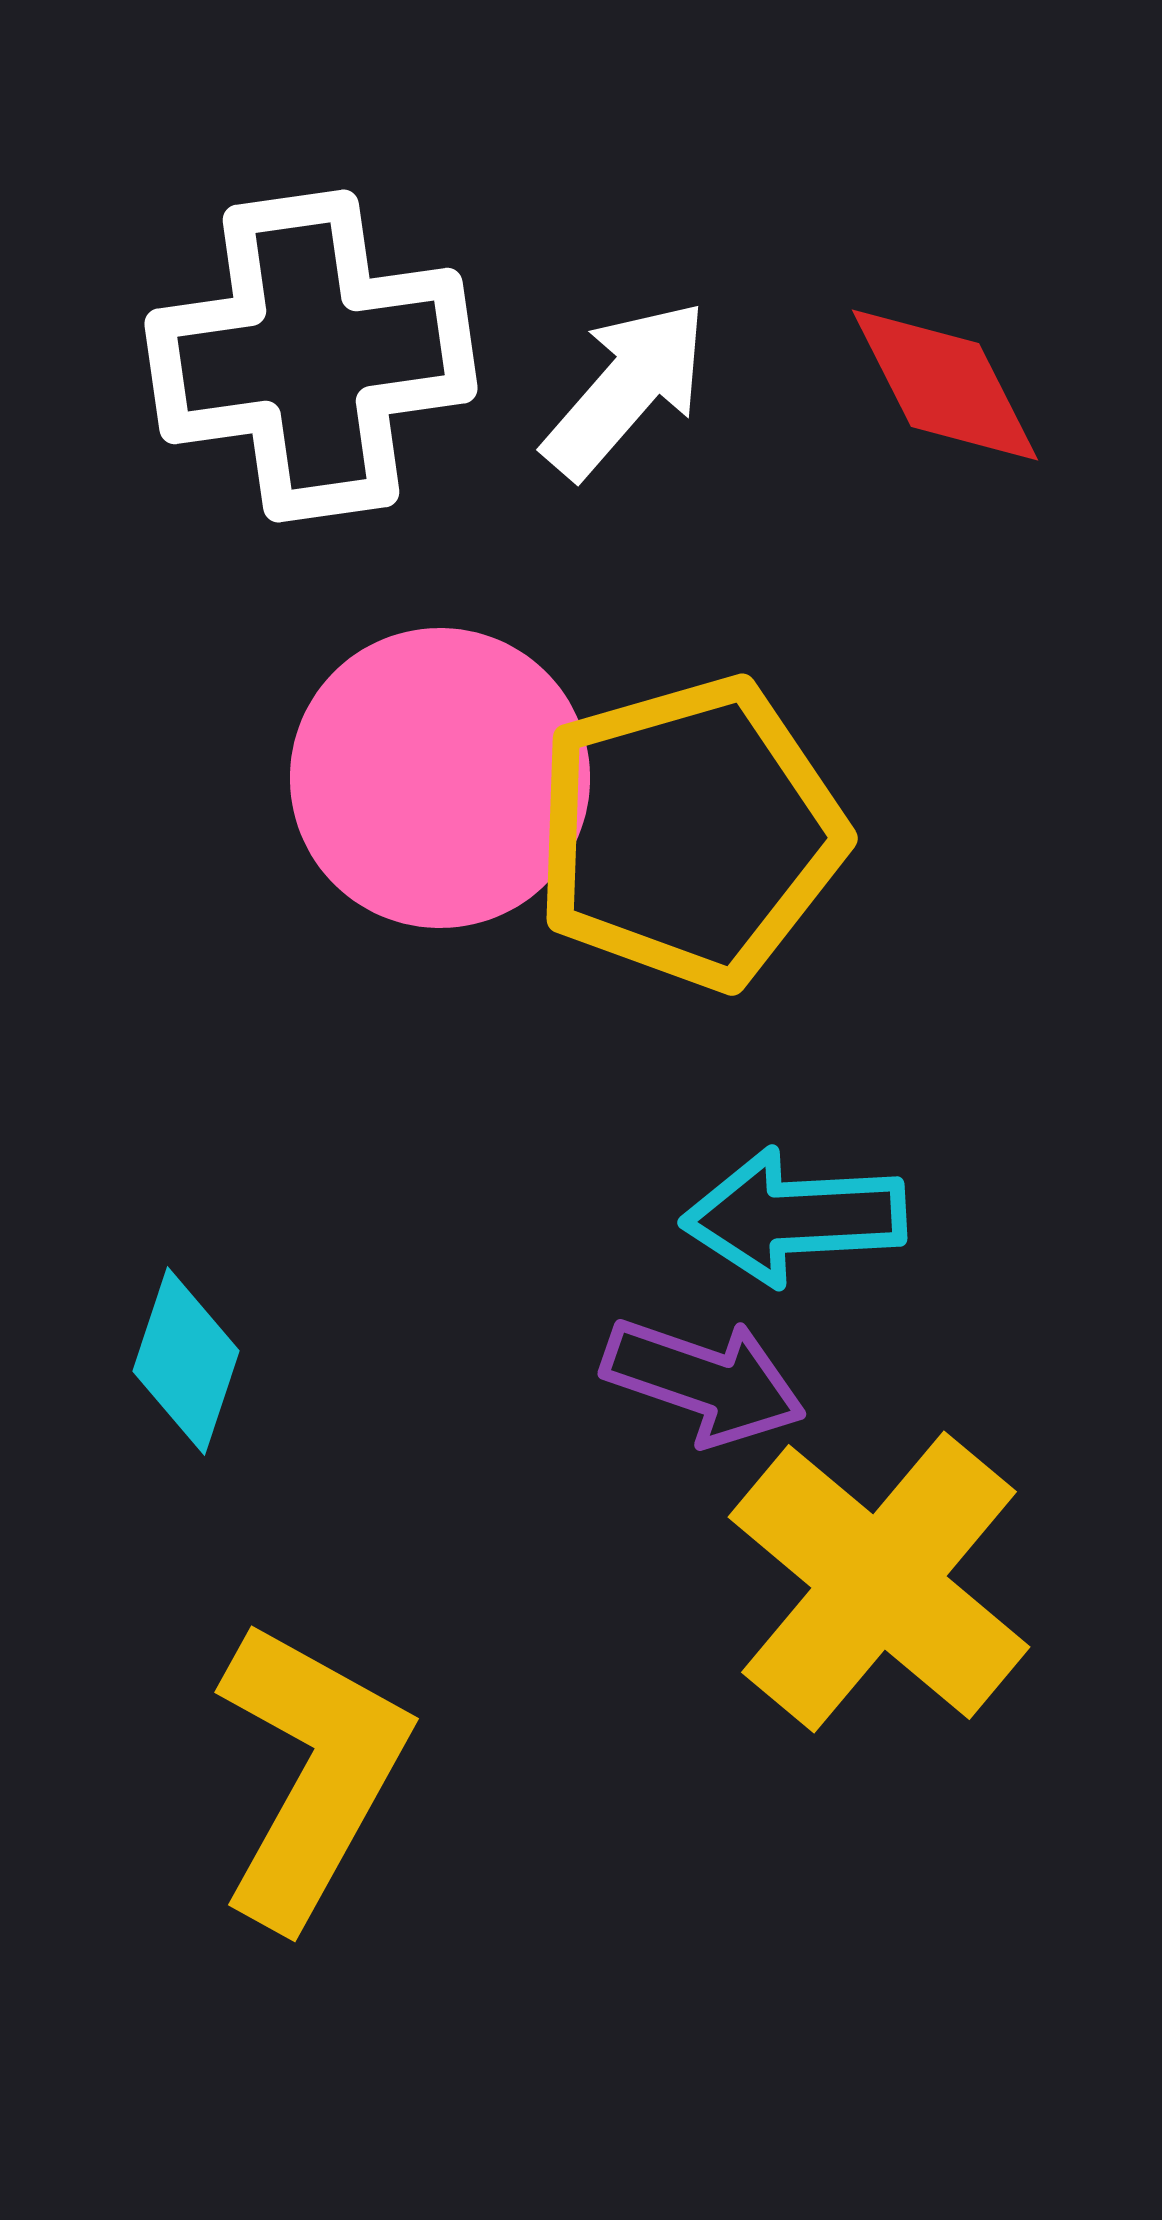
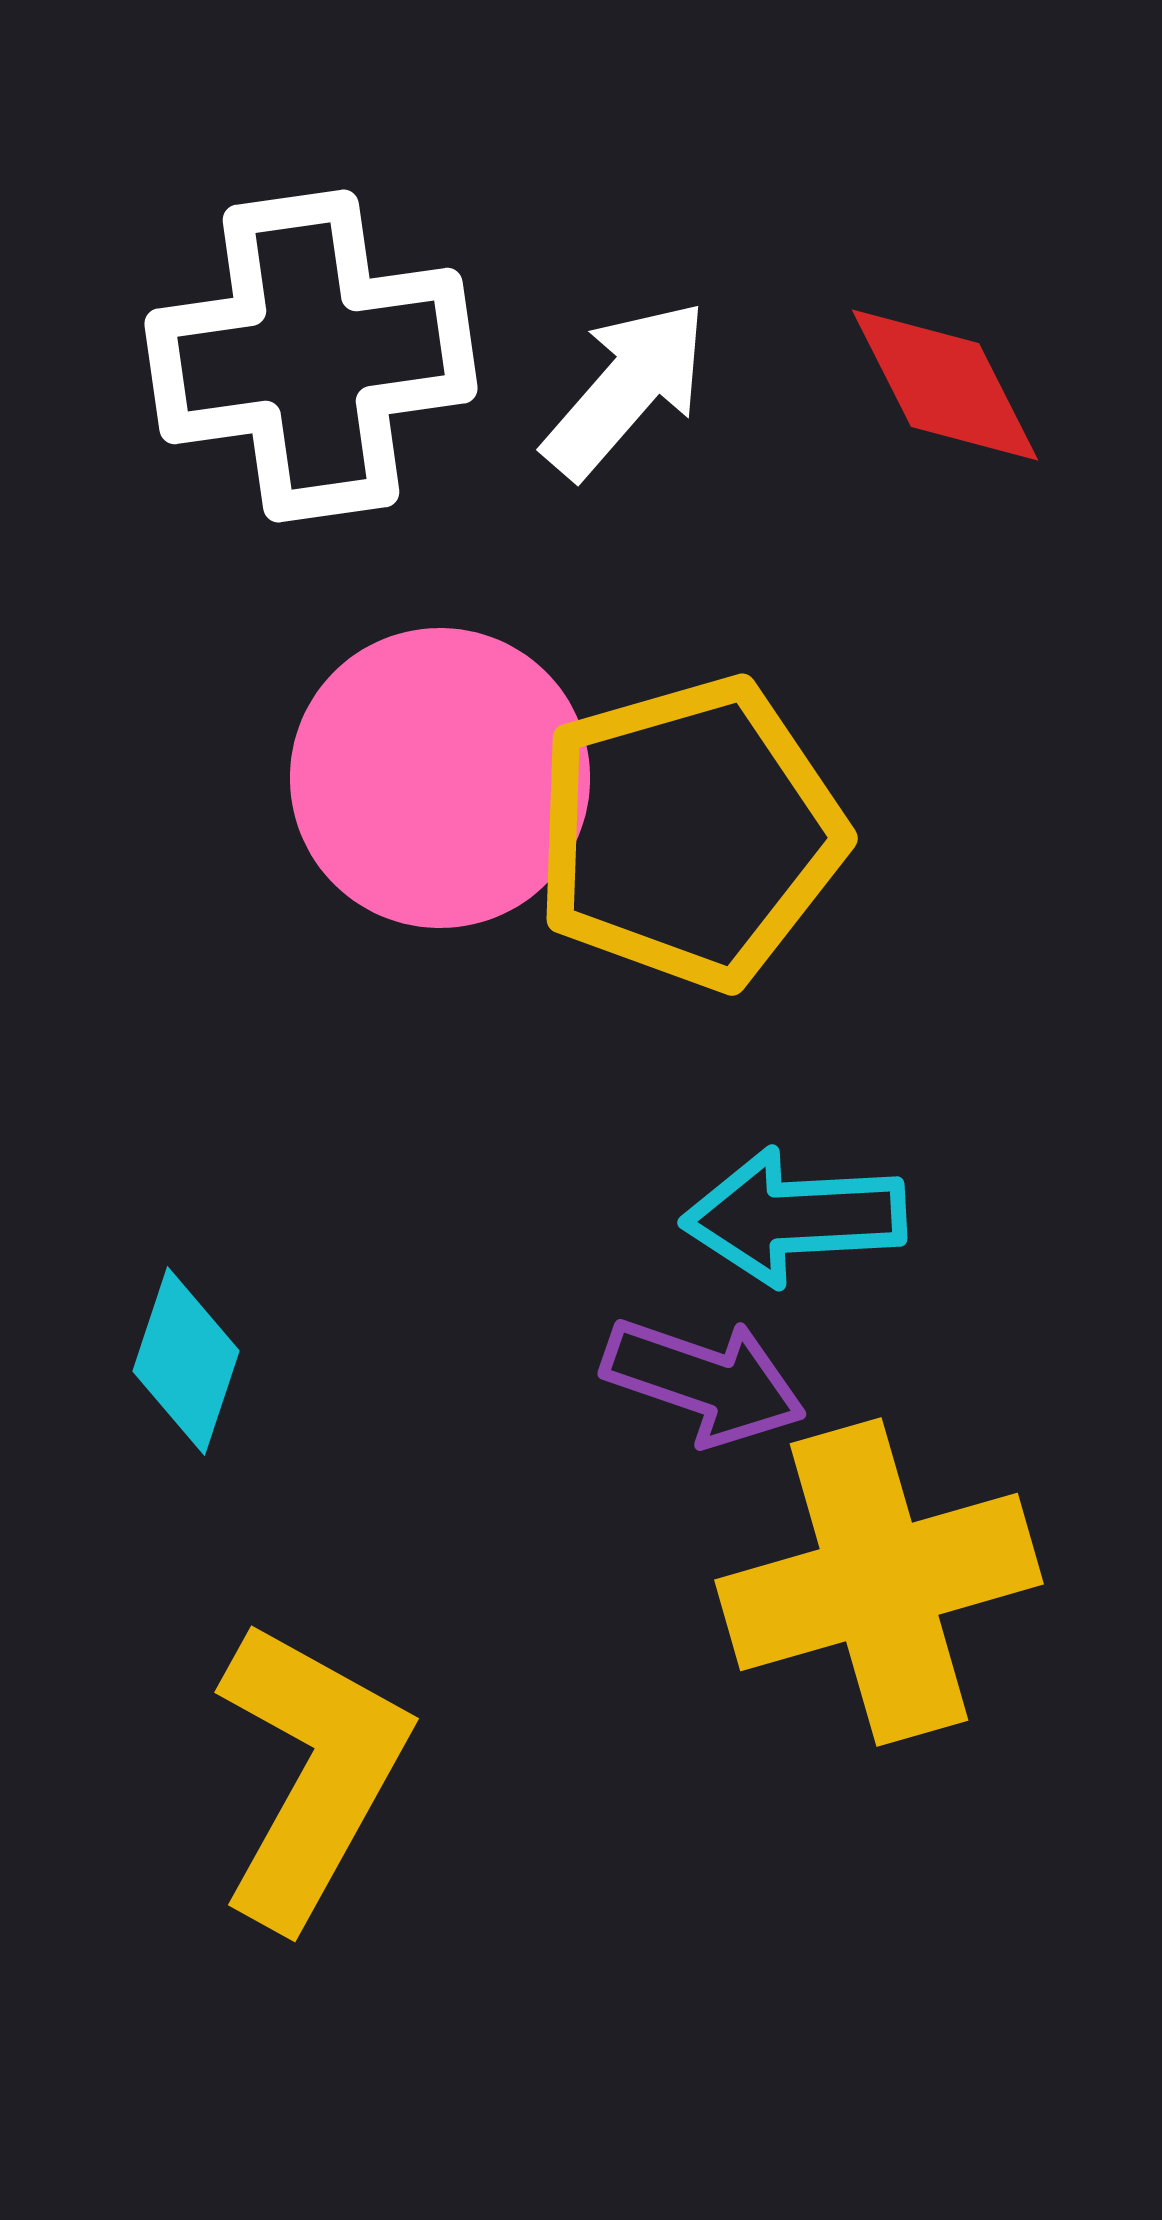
yellow cross: rotated 34 degrees clockwise
